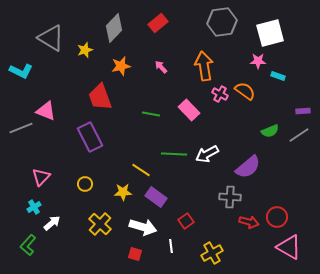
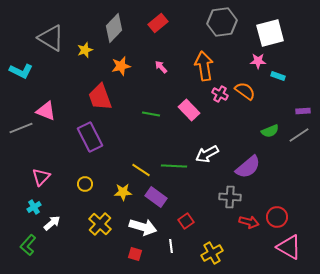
green line at (174, 154): moved 12 px down
